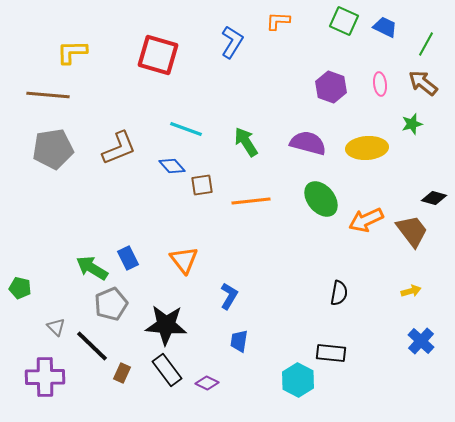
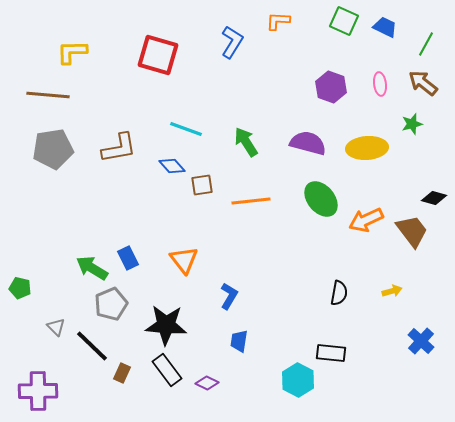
brown L-shape at (119, 148): rotated 12 degrees clockwise
yellow arrow at (411, 291): moved 19 px left
purple cross at (45, 377): moved 7 px left, 14 px down
